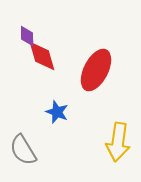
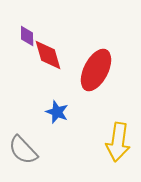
red diamond: moved 6 px right, 1 px up
gray semicircle: rotated 12 degrees counterclockwise
